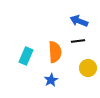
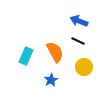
black line: rotated 32 degrees clockwise
orange semicircle: rotated 25 degrees counterclockwise
yellow circle: moved 4 px left, 1 px up
